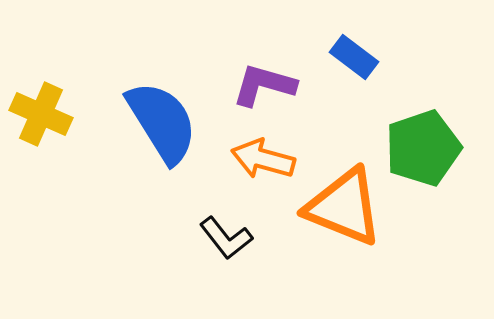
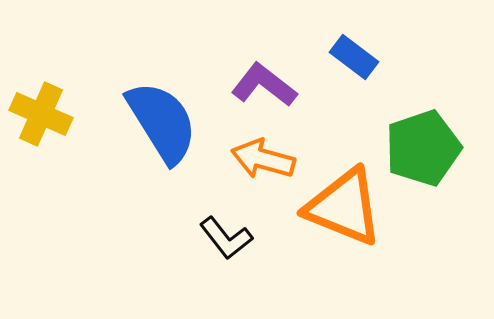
purple L-shape: rotated 22 degrees clockwise
